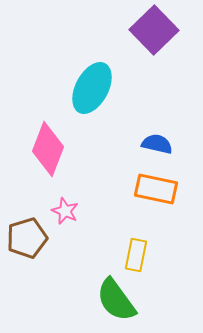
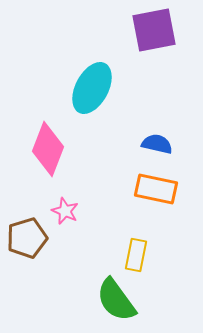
purple square: rotated 33 degrees clockwise
